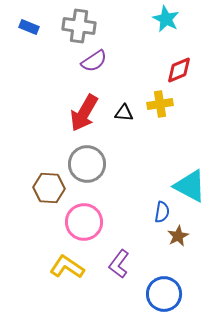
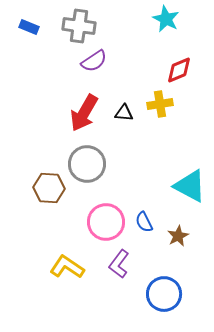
blue semicircle: moved 18 px left, 10 px down; rotated 145 degrees clockwise
pink circle: moved 22 px right
